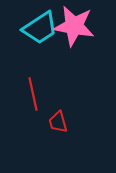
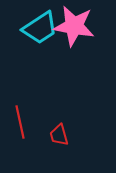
red line: moved 13 px left, 28 px down
red trapezoid: moved 1 px right, 13 px down
